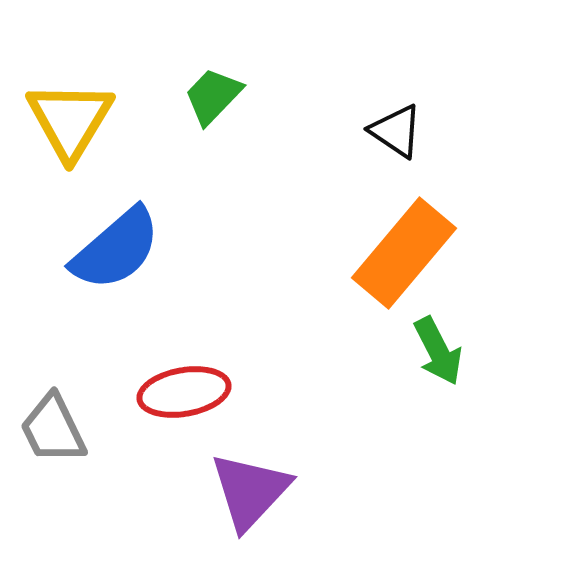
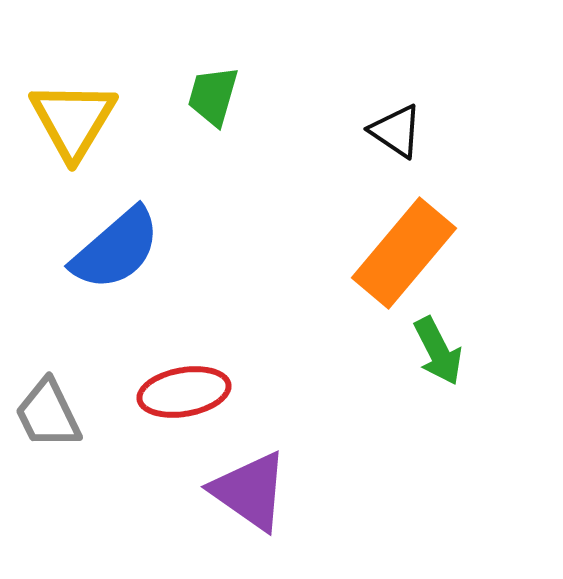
green trapezoid: rotated 28 degrees counterclockwise
yellow triangle: moved 3 px right
gray trapezoid: moved 5 px left, 15 px up
purple triangle: rotated 38 degrees counterclockwise
